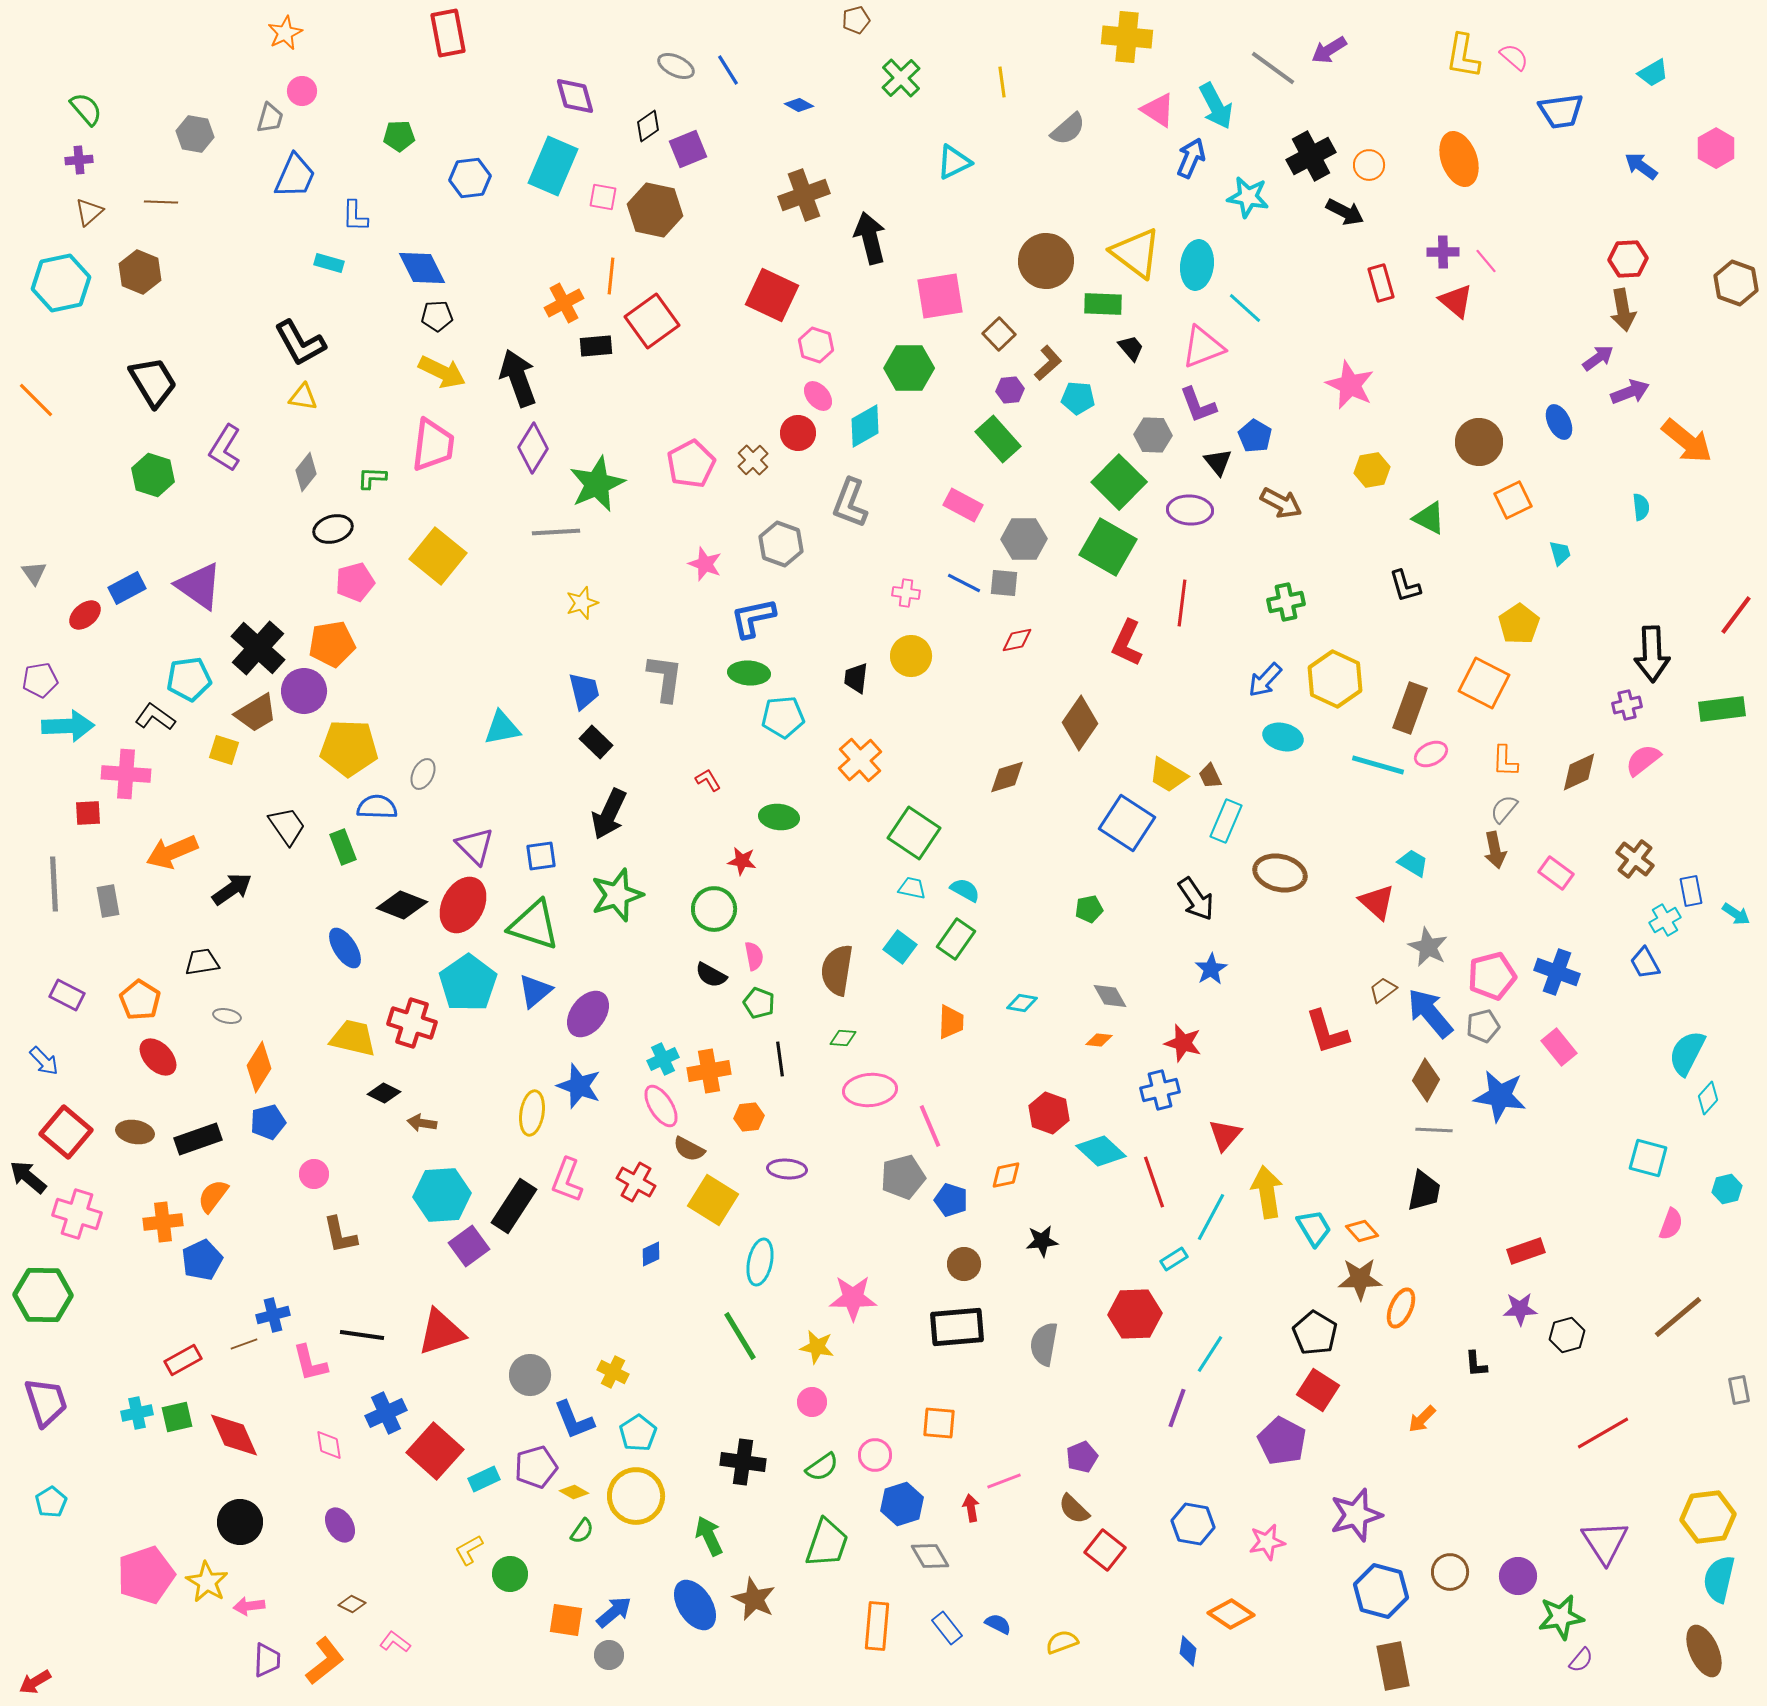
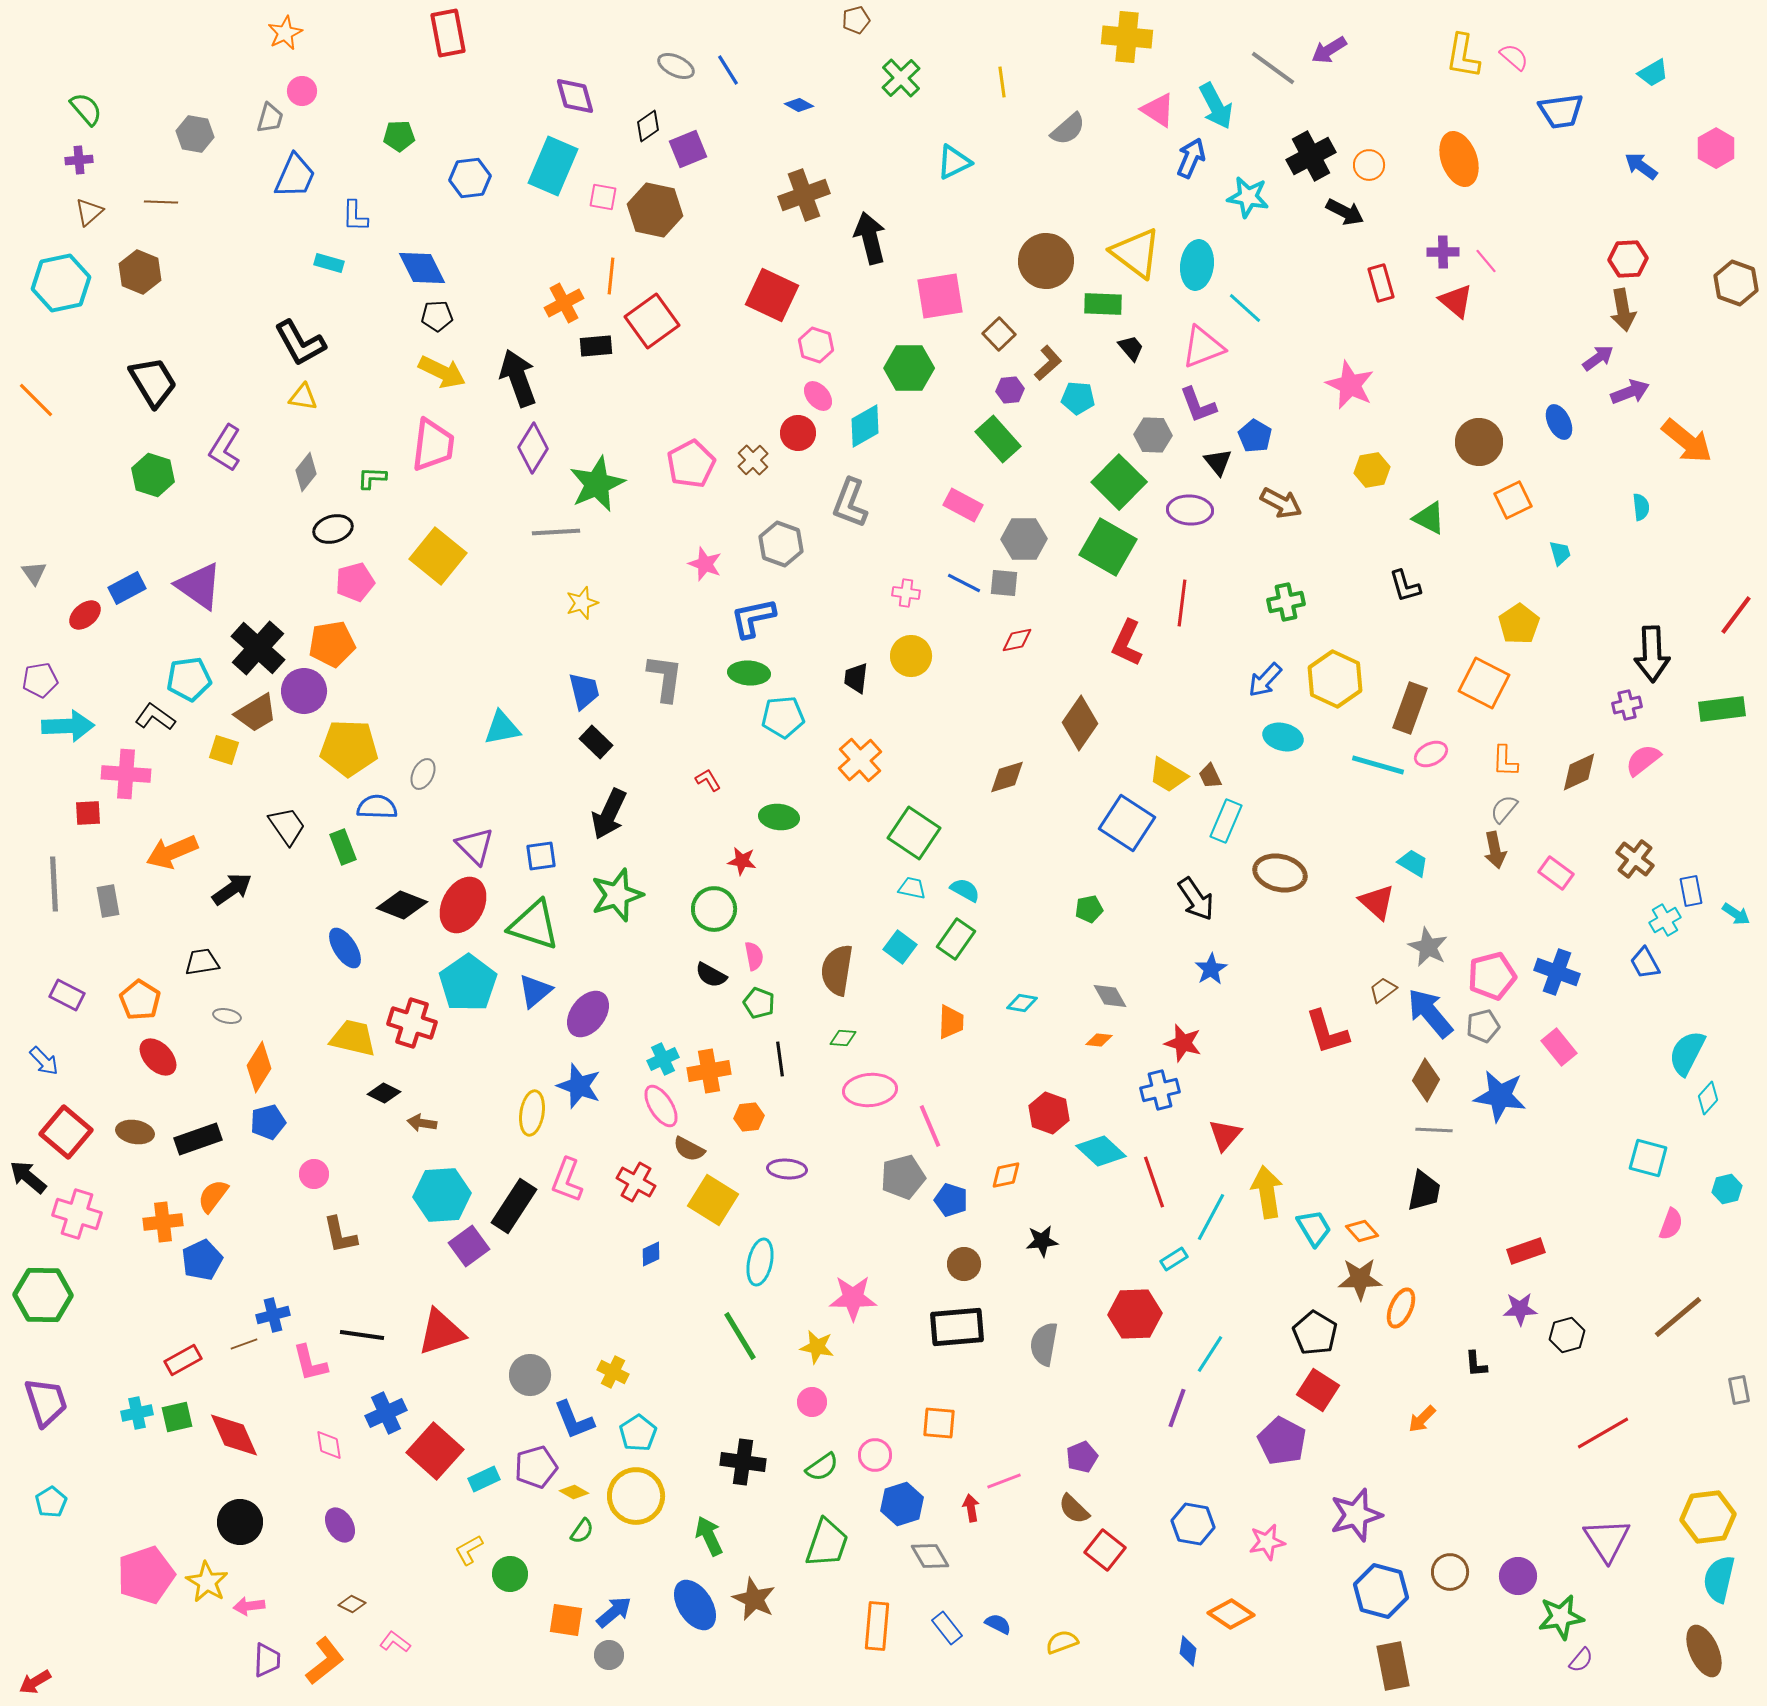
purple triangle at (1605, 1542): moved 2 px right, 2 px up
